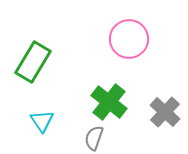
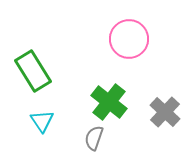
green rectangle: moved 9 px down; rotated 63 degrees counterclockwise
